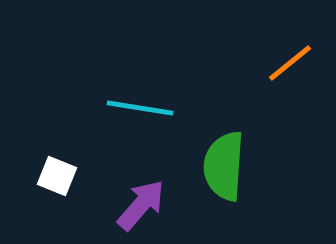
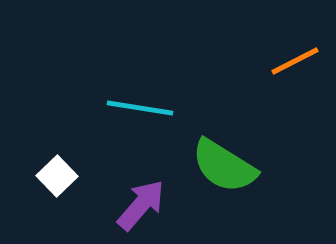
orange line: moved 5 px right, 2 px up; rotated 12 degrees clockwise
green semicircle: rotated 62 degrees counterclockwise
white square: rotated 24 degrees clockwise
